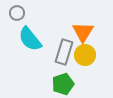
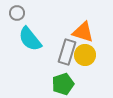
orange triangle: rotated 45 degrees counterclockwise
gray rectangle: moved 3 px right
